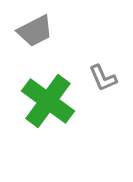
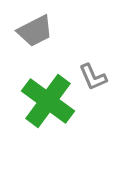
gray L-shape: moved 10 px left, 1 px up
